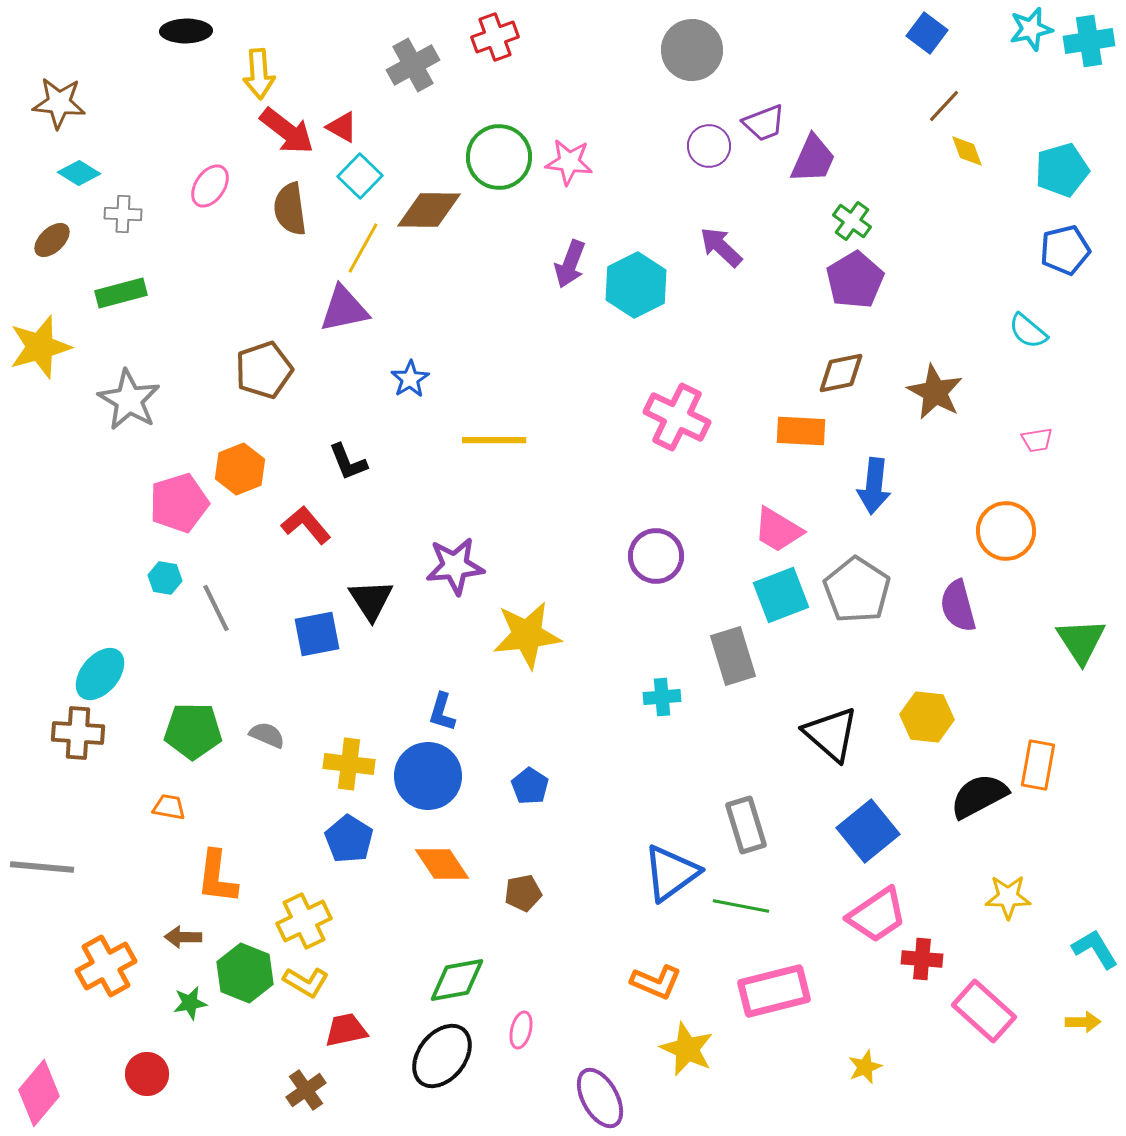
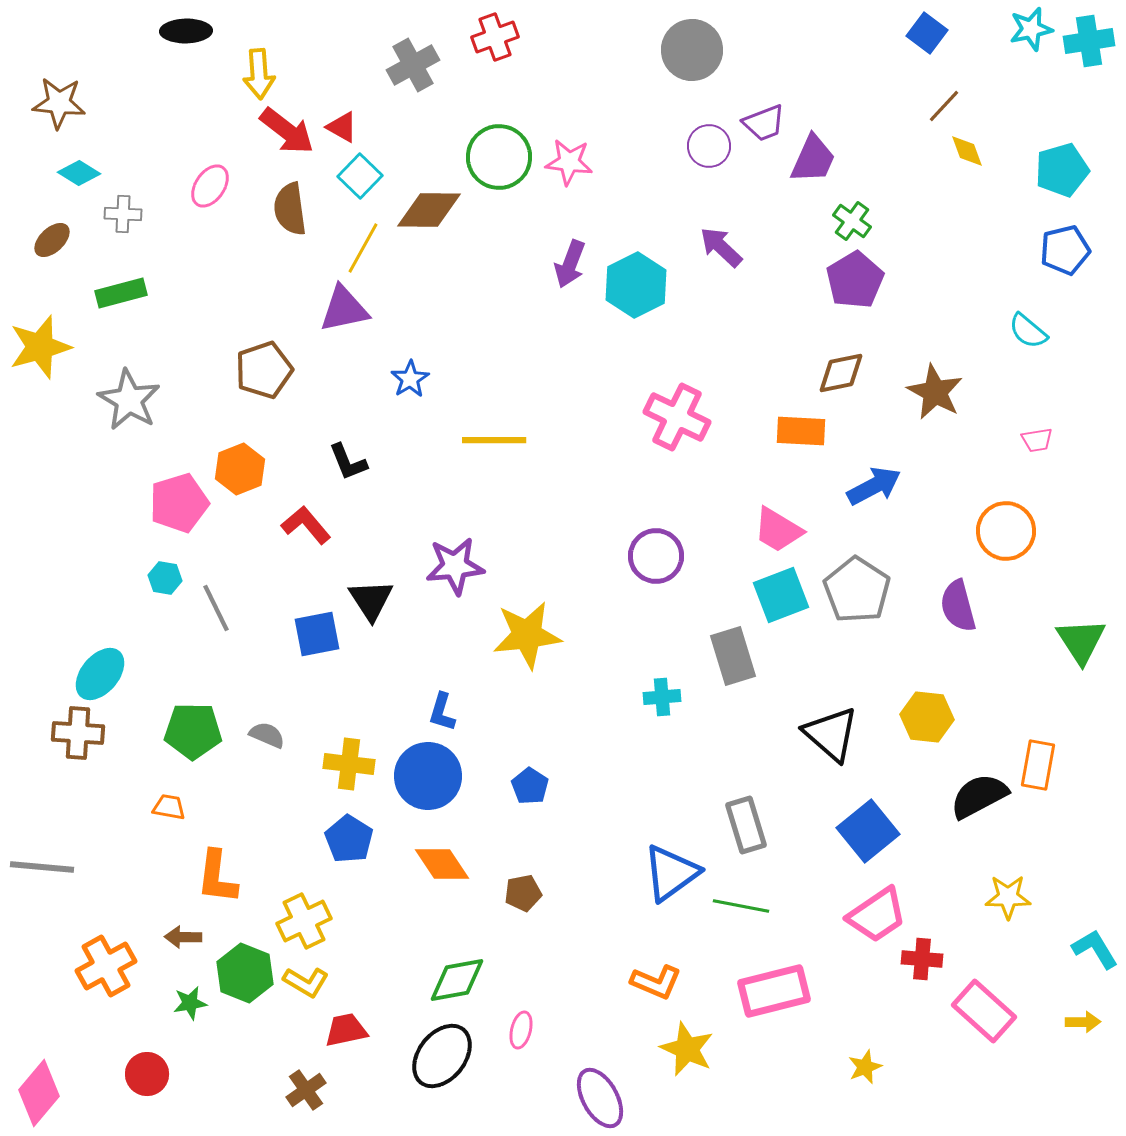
blue arrow at (874, 486): rotated 124 degrees counterclockwise
